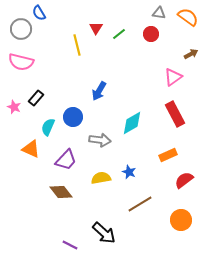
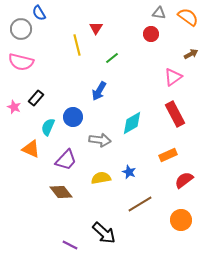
green line: moved 7 px left, 24 px down
